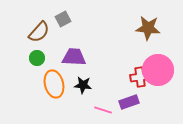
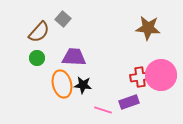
gray square: rotated 21 degrees counterclockwise
pink circle: moved 3 px right, 5 px down
orange ellipse: moved 8 px right
